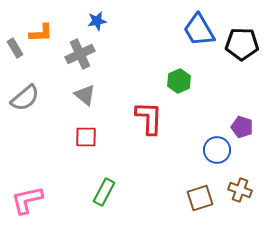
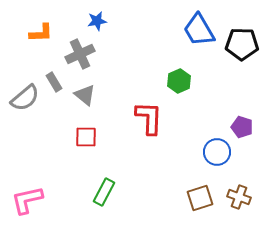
gray rectangle: moved 39 px right, 34 px down
blue circle: moved 2 px down
brown cross: moved 1 px left, 7 px down
